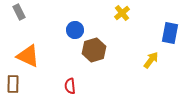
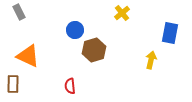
yellow arrow: rotated 24 degrees counterclockwise
